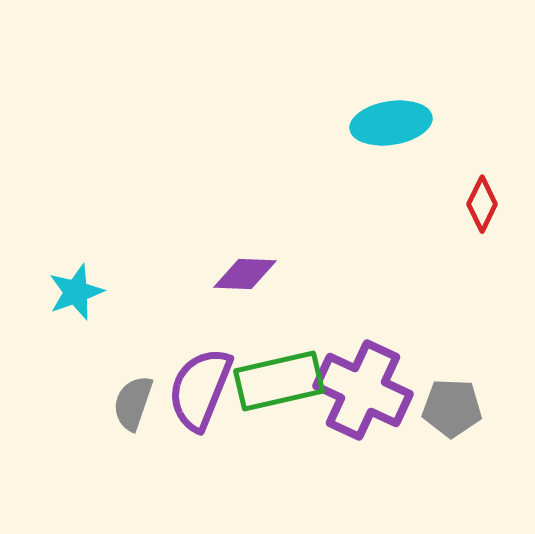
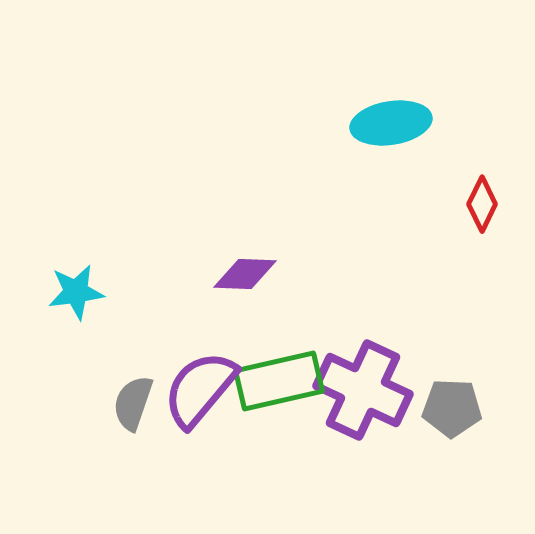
cyan star: rotated 12 degrees clockwise
purple semicircle: rotated 18 degrees clockwise
